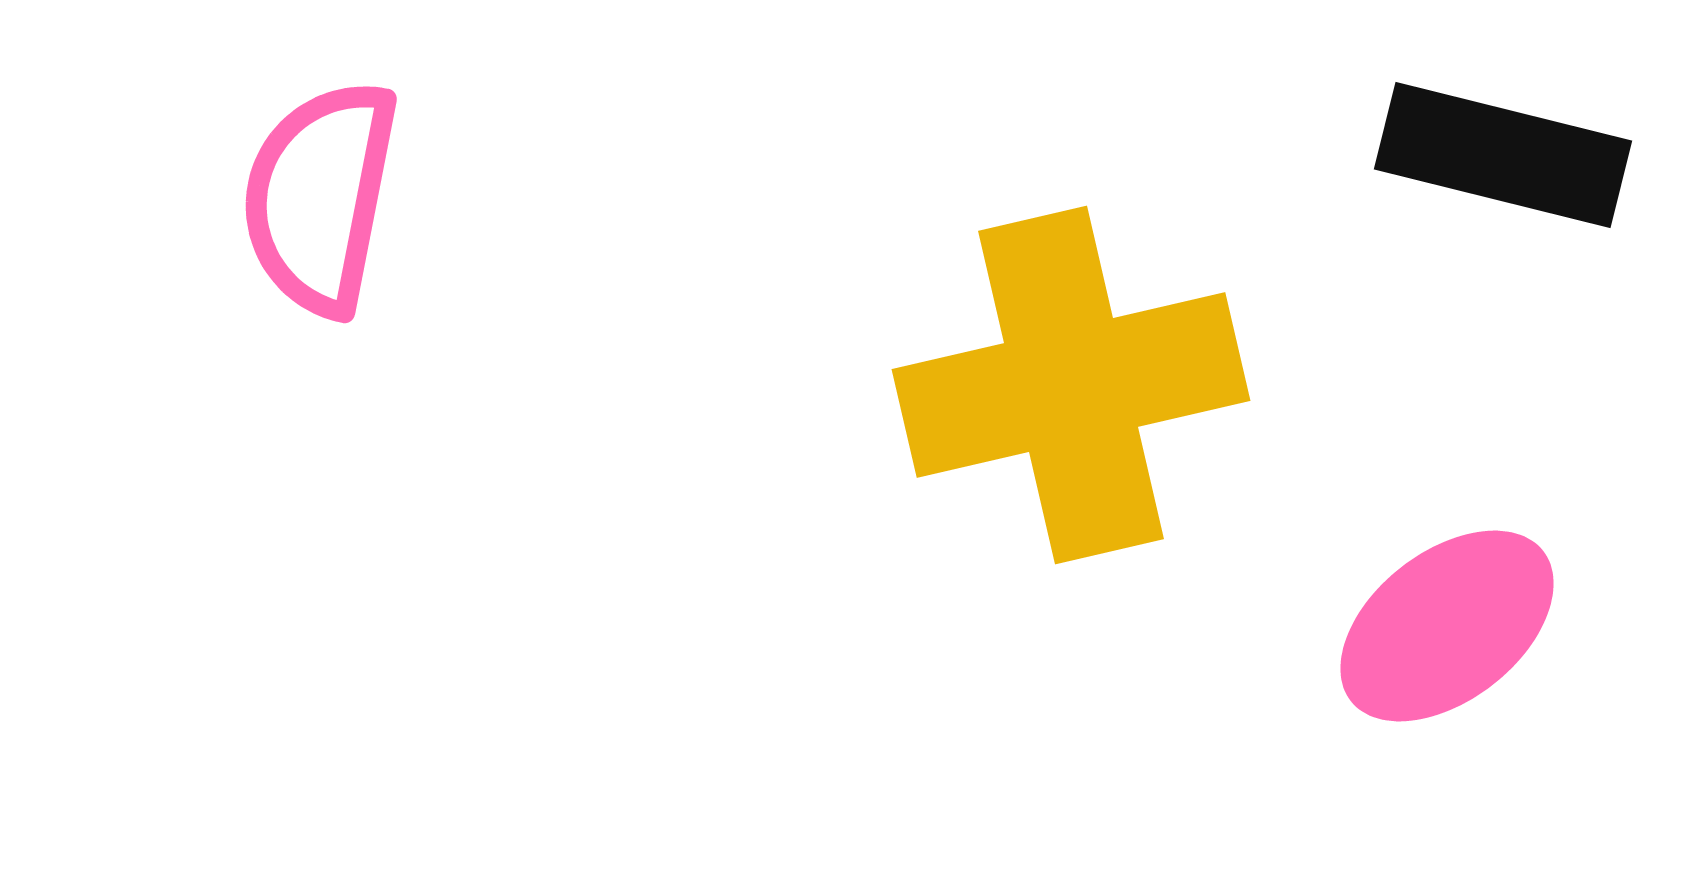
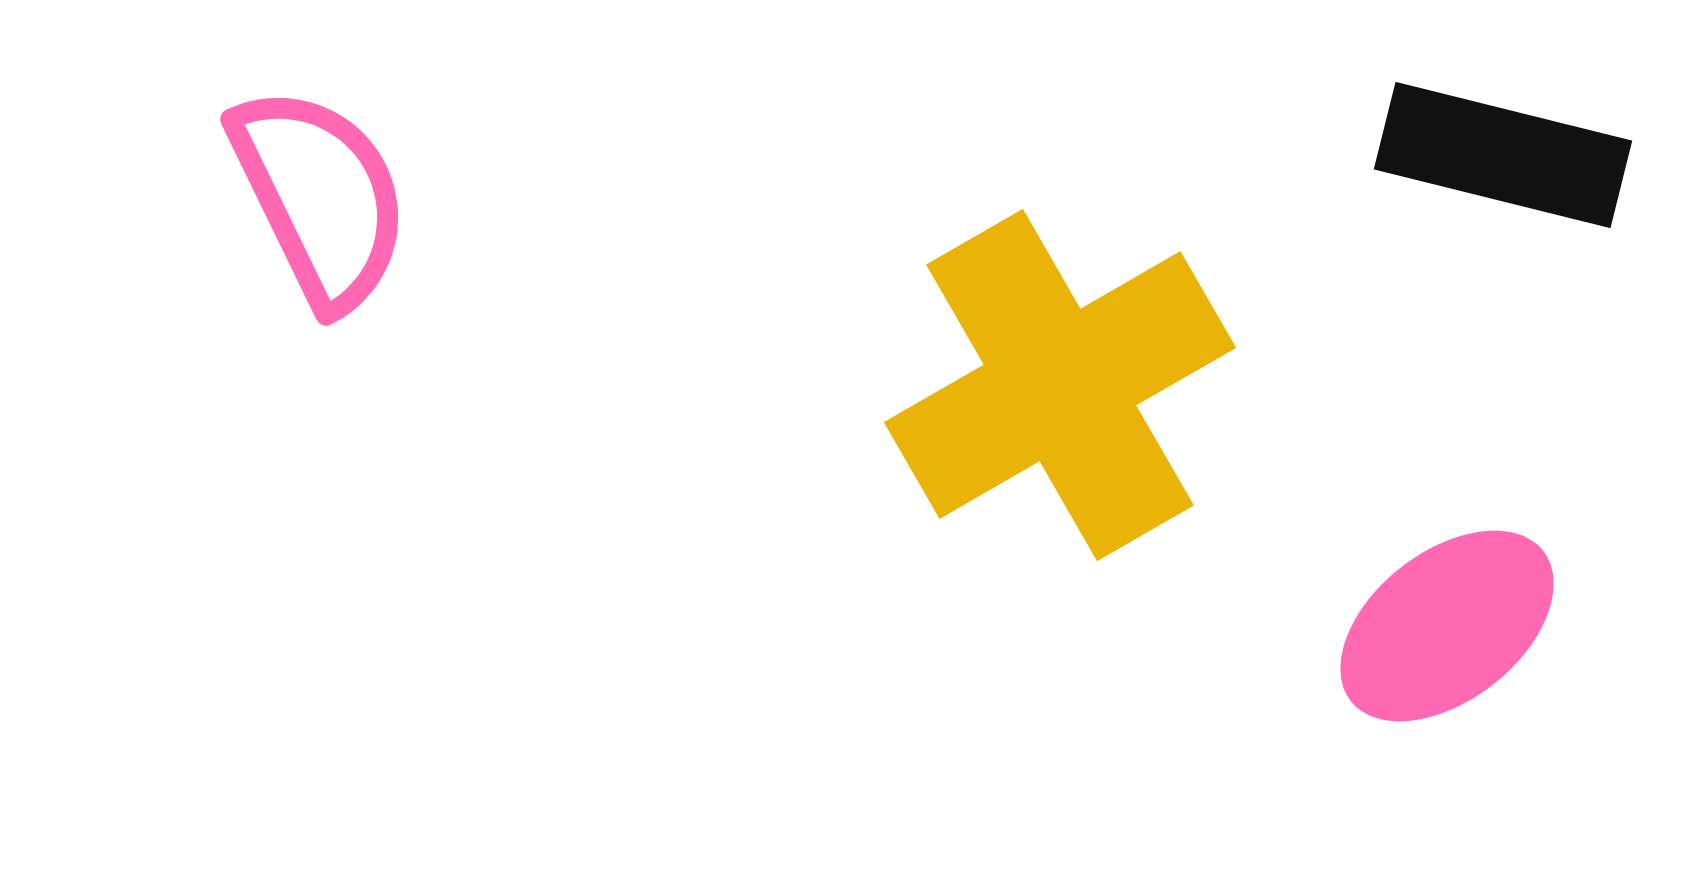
pink semicircle: rotated 143 degrees clockwise
yellow cross: moved 11 px left; rotated 17 degrees counterclockwise
